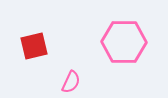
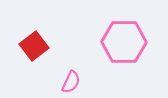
red square: rotated 24 degrees counterclockwise
